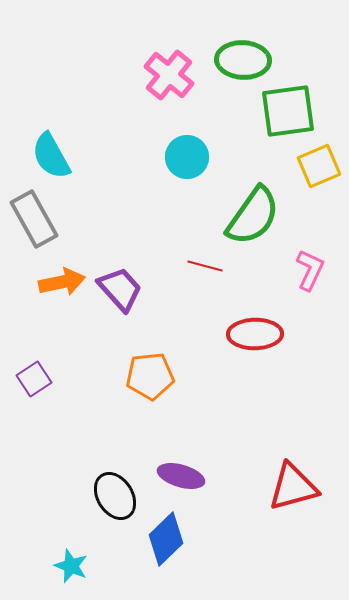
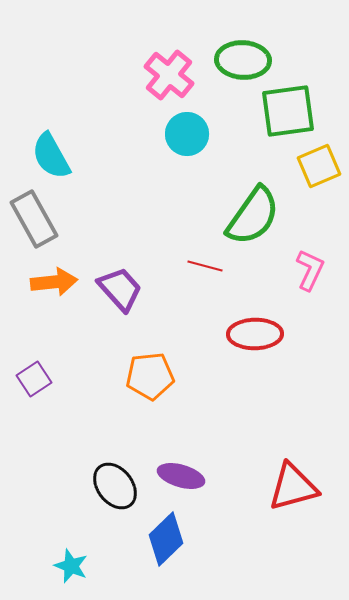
cyan circle: moved 23 px up
orange arrow: moved 8 px left; rotated 6 degrees clockwise
black ellipse: moved 10 px up; rotated 6 degrees counterclockwise
